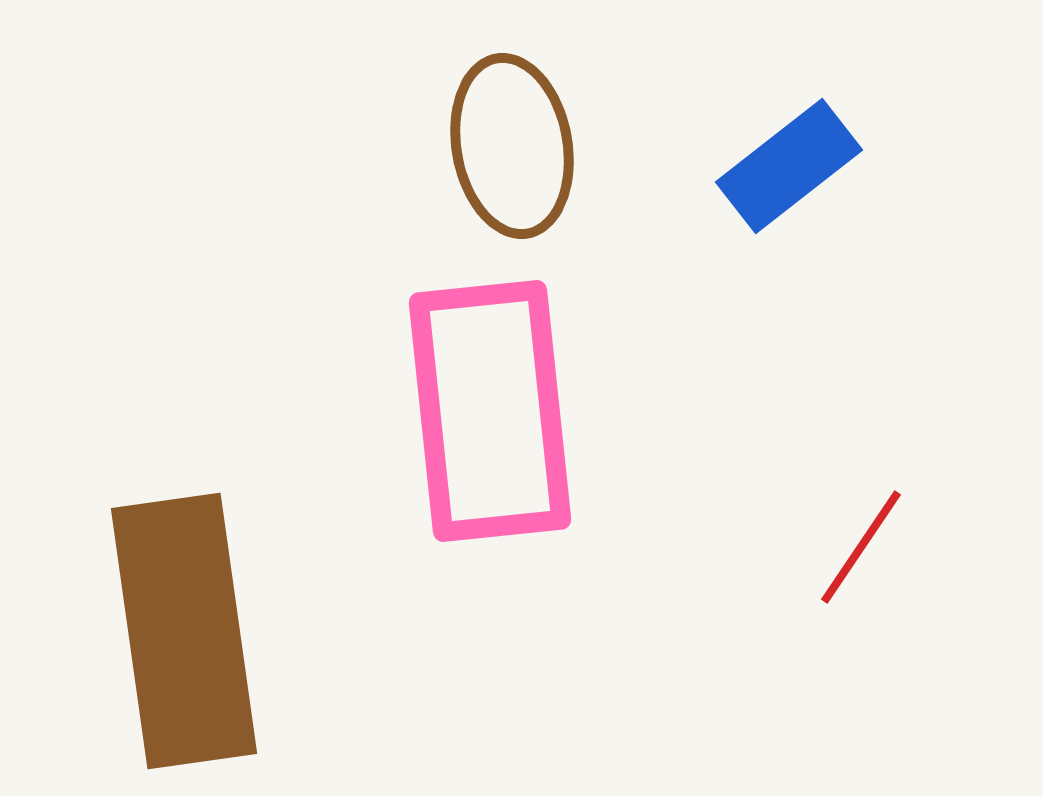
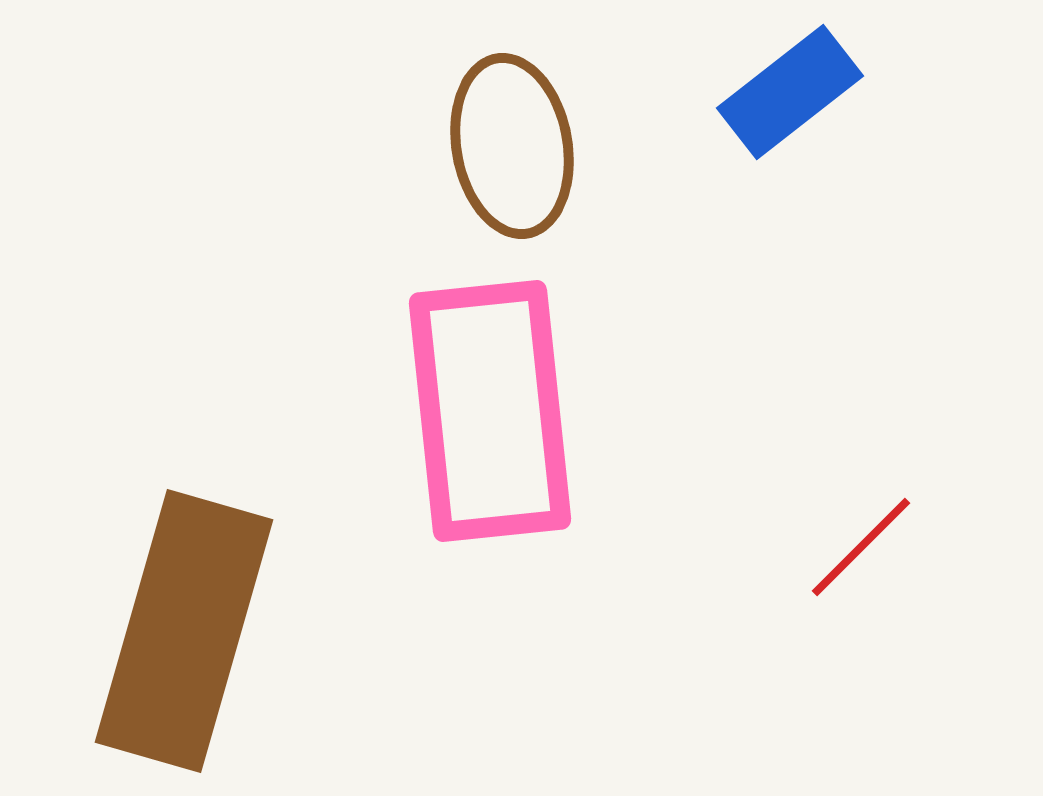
blue rectangle: moved 1 px right, 74 px up
red line: rotated 11 degrees clockwise
brown rectangle: rotated 24 degrees clockwise
